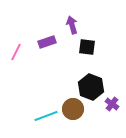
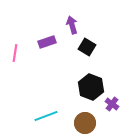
black square: rotated 24 degrees clockwise
pink line: moved 1 px left, 1 px down; rotated 18 degrees counterclockwise
brown circle: moved 12 px right, 14 px down
